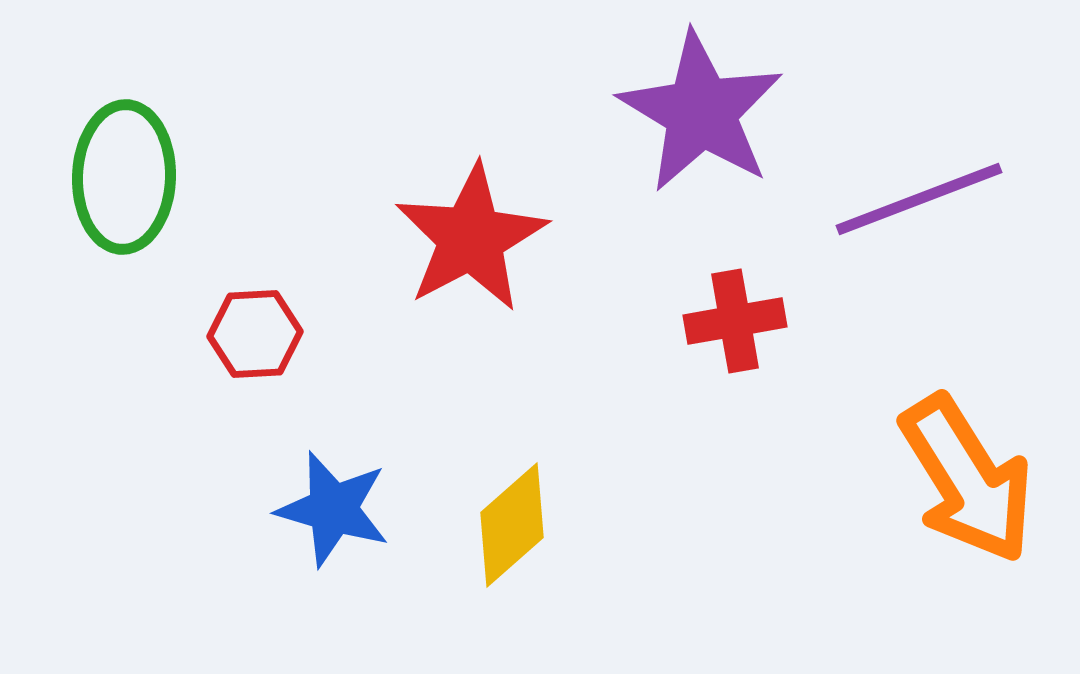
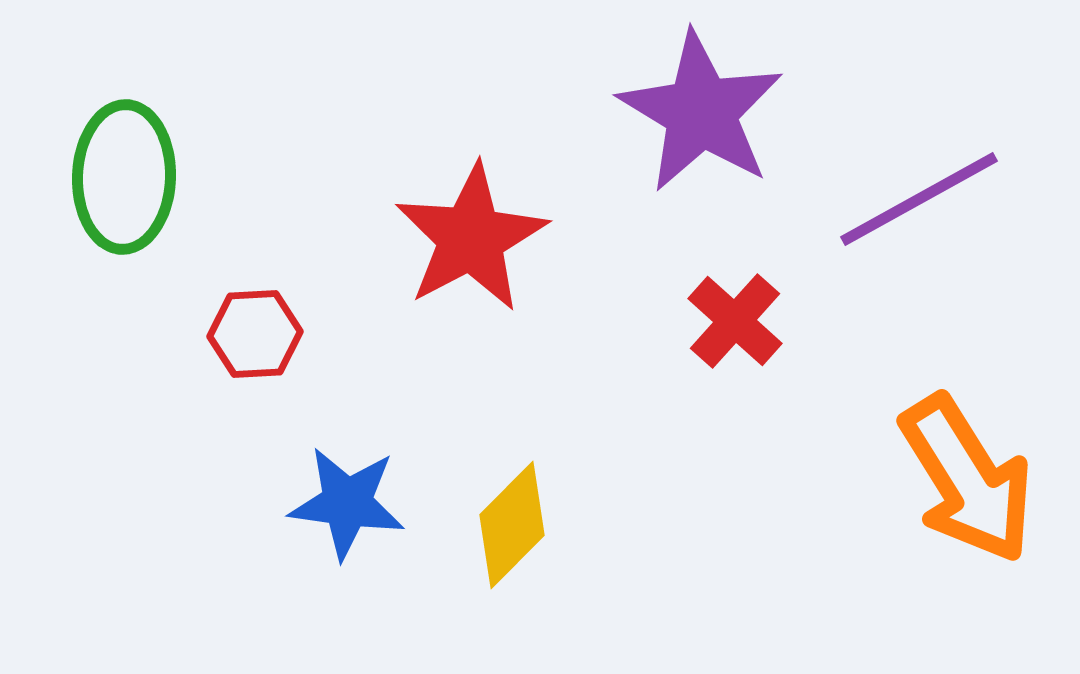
purple line: rotated 8 degrees counterclockwise
red cross: rotated 38 degrees counterclockwise
blue star: moved 14 px right, 6 px up; rotated 8 degrees counterclockwise
yellow diamond: rotated 4 degrees counterclockwise
